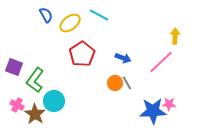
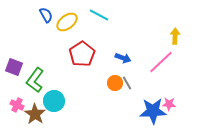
yellow ellipse: moved 3 px left, 1 px up
